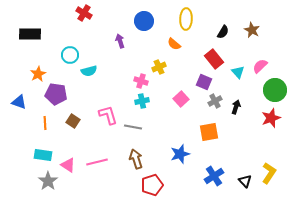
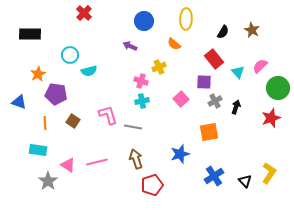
red cross: rotated 14 degrees clockwise
purple arrow: moved 10 px right, 5 px down; rotated 48 degrees counterclockwise
purple square: rotated 21 degrees counterclockwise
green circle: moved 3 px right, 2 px up
cyan rectangle: moved 5 px left, 5 px up
